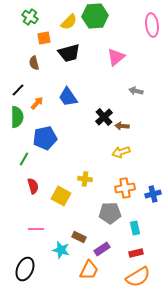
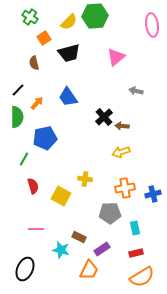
orange square: rotated 24 degrees counterclockwise
orange semicircle: moved 4 px right
